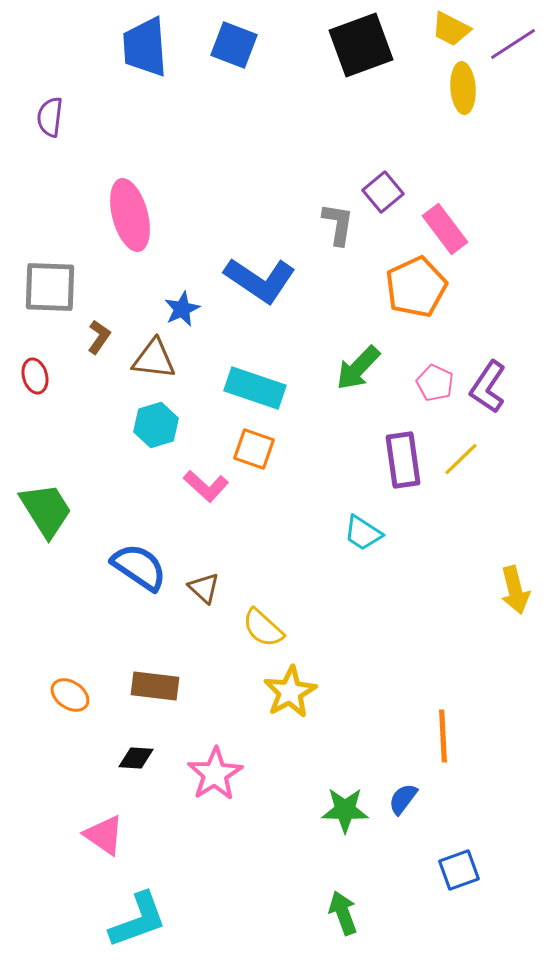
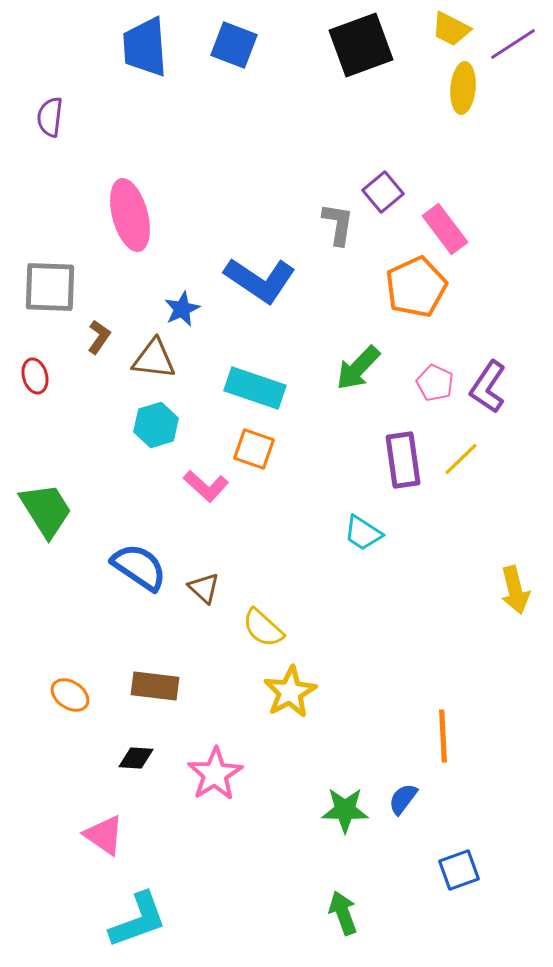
yellow ellipse at (463, 88): rotated 9 degrees clockwise
